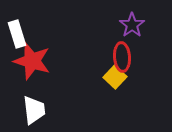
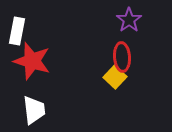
purple star: moved 3 px left, 5 px up
white rectangle: moved 3 px up; rotated 28 degrees clockwise
